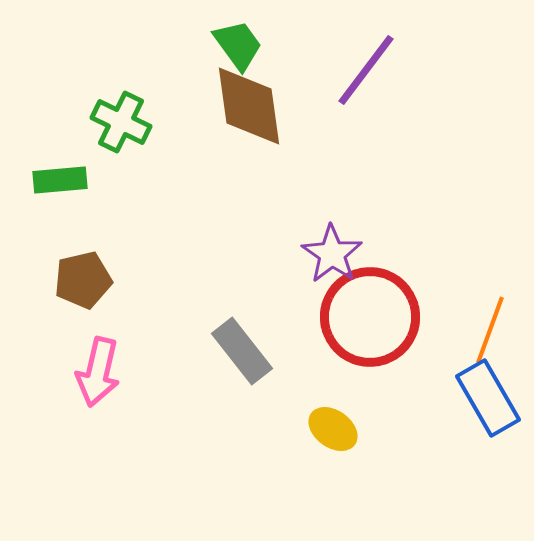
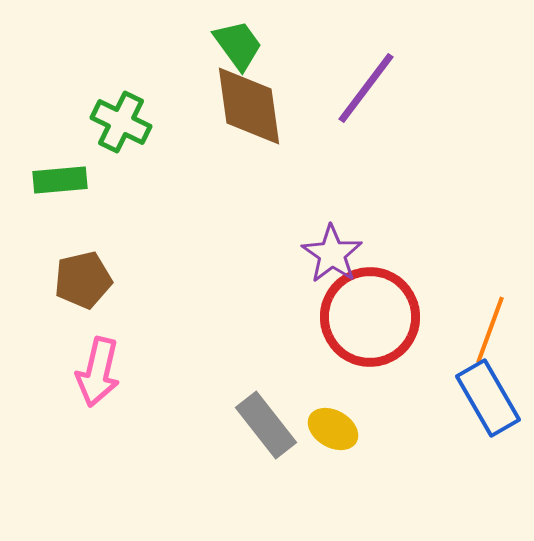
purple line: moved 18 px down
gray rectangle: moved 24 px right, 74 px down
yellow ellipse: rotated 6 degrees counterclockwise
